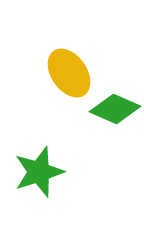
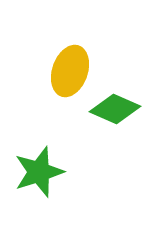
yellow ellipse: moved 1 px right, 2 px up; rotated 54 degrees clockwise
